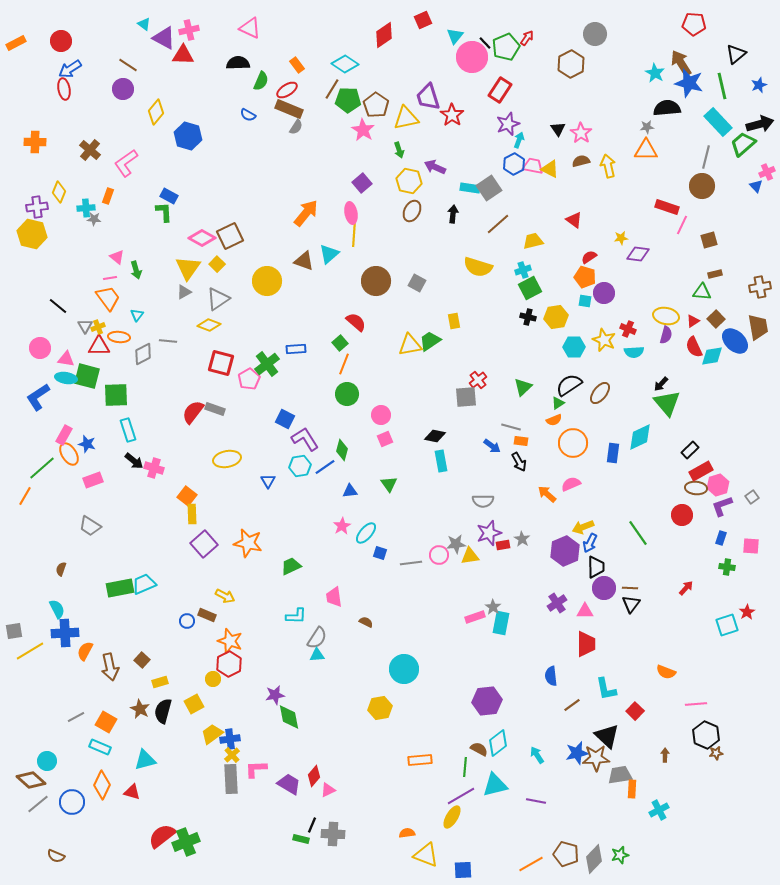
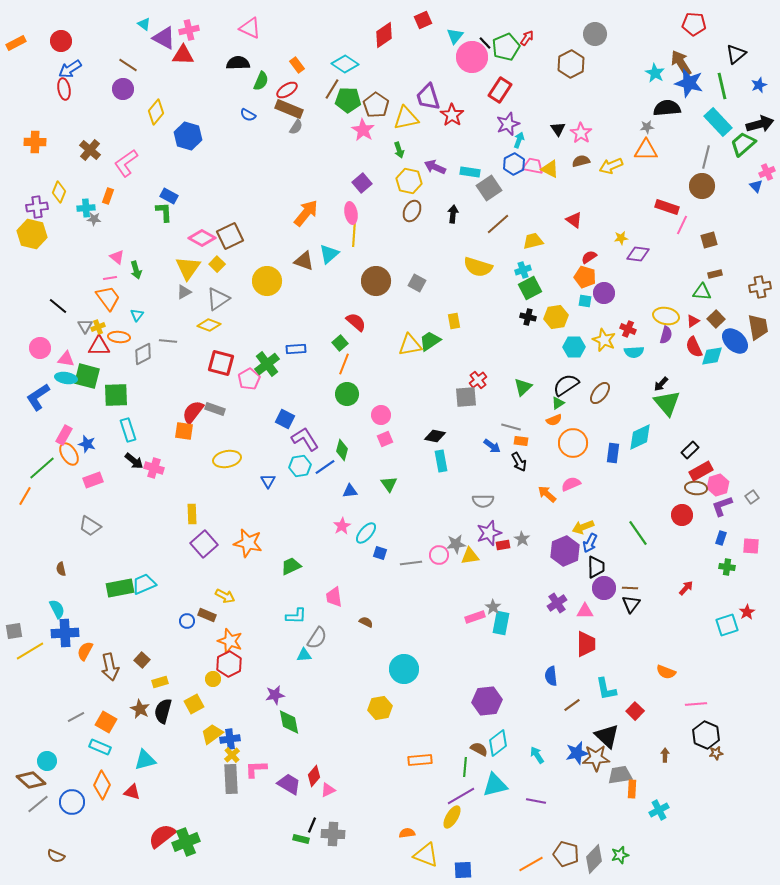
yellow arrow at (608, 166): moved 3 px right; rotated 100 degrees counterclockwise
cyan rectangle at (470, 188): moved 16 px up
black semicircle at (569, 385): moved 3 px left
orange square at (187, 496): moved 3 px left, 65 px up; rotated 30 degrees counterclockwise
brown semicircle at (61, 569): rotated 32 degrees counterclockwise
cyan triangle at (317, 655): moved 13 px left
green diamond at (289, 717): moved 5 px down
